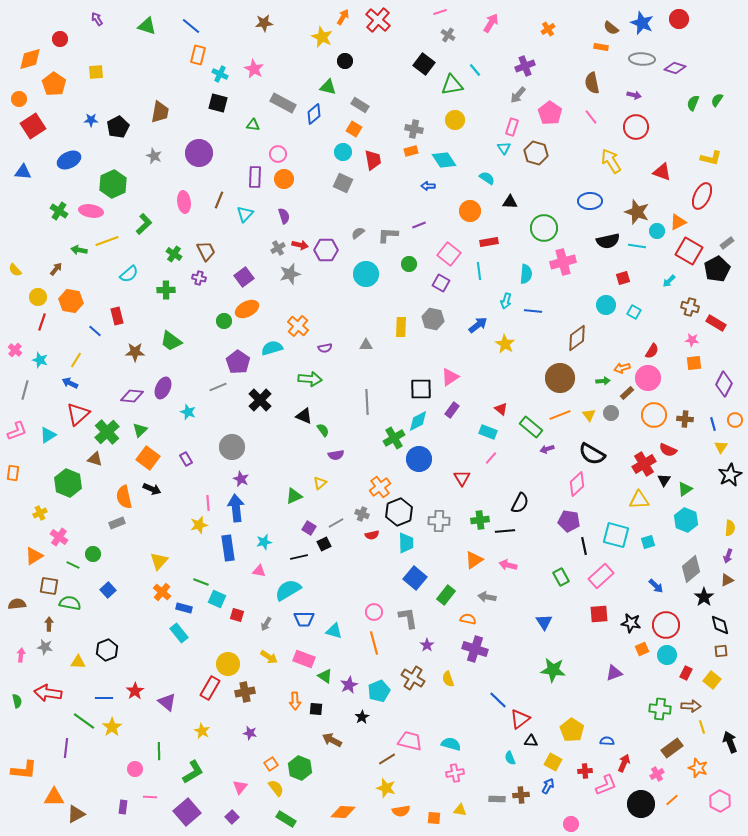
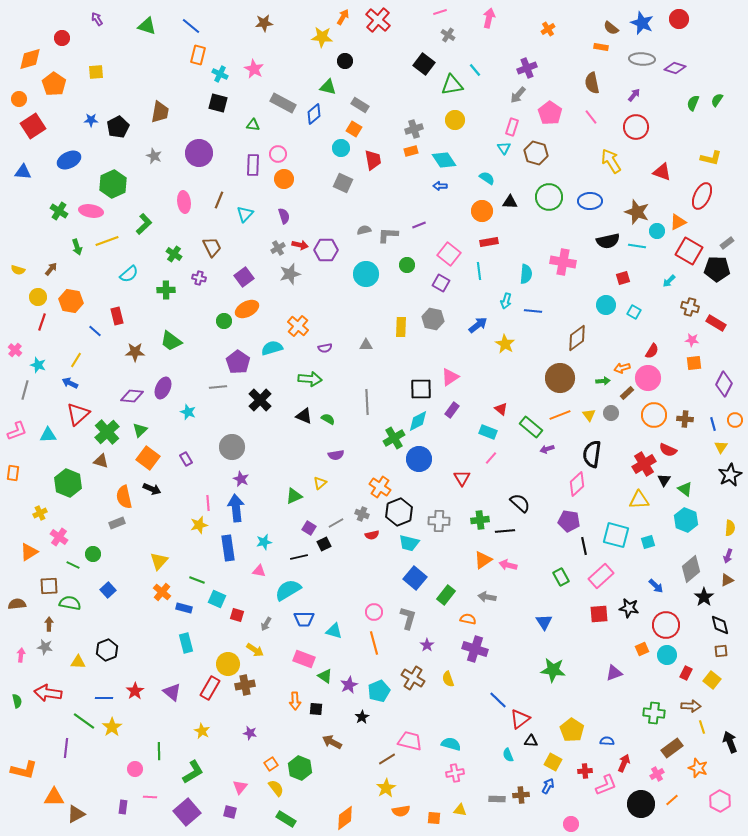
pink arrow at (491, 23): moved 2 px left, 5 px up; rotated 18 degrees counterclockwise
yellow star at (322, 37): rotated 20 degrees counterclockwise
red circle at (60, 39): moved 2 px right, 1 px up
purple cross at (525, 66): moved 2 px right, 2 px down
purple arrow at (634, 95): rotated 64 degrees counterclockwise
gray cross at (414, 129): rotated 30 degrees counterclockwise
cyan circle at (343, 152): moved 2 px left, 4 px up
purple rectangle at (255, 177): moved 2 px left, 12 px up
blue arrow at (428, 186): moved 12 px right
orange circle at (470, 211): moved 12 px right
green circle at (544, 228): moved 5 px right, 31 px up
gray semicircle at (358, 233): moved 6 px right, 3 px up; rotated 24 degrees clockwise
green arrow at (79, 250): moved 2 px left, 3 px up; rotated 119 degrees counterclockwise
brown trapezoid at (206, 251): moved 6 px right, 4 px up
pink cross at (563, 262): rotated 25 degrees clockwise
green circle at (409, 264): moved 2 px left, 1 px down
brown arrow at (56, 269): moved 5 px left
black pentagon at (717, 269): rotated 30 degrees clockwise
yellow semicircle at (15, 270): moved 3 px right; rotated 32 degrees counterclockwise
cyan star at (40, 360): moved 2 px left, 5 px down
gray line at (218, 387): rotated 18 degrees clockwise
green semicircle at (323, 430): moved 5 px right, 11 px up; rotated 24 degrees counterclockwise
cyan triangle at (48, 435): rotated 30 degrees clockwise
black semicircle at (592, 454): rotated 68 degrees clockwise
brown triangle at (95, 459): moved 6 px right, 2 px down
orange cross at (380, 487): rotated 20 degrees counterclockwise
green triangle at (685, 489): rotated 49 degrees counterclockwise
black semicircle at (520, 503): rotated 75 degrees counterclockwise
cyan trapezoid at (406, 543): moved 3 px right; rotated 105 degrees clockwise
orange triangle at (34, 556): moved 5 px left, 4 px up
orange triangle at (474, 560): moved 9 px right
green line at (201, 582): moved 4 px left, 2 px up
brown square at (49, 586): rotated 12 degrees counterclockwise
gray L-shape at (408, 618): rotated 25 degrees clockwise
black star at (631, 623): moved 2 px left, 15 px up
cyan rectangle at (179, 633): moved 7 px right, 10 px down; rotated 24 degrees clockwise
yellow arrow at (269, 657): moved 14 px left, 7 px up
brown cross at (245, 692): moved 7 px up
purple triangle at (167, 702): moved 5 px right, 10 px up
green cross at (660, 709): moved 6 px left, 4 px down
brown arrow at (332, 740): moved 2 px down
cyan semicircle at (510, 758): moved 2 px left, 3 px up
orange L-shape at (24, 770): rotated 8 degrees clockwise
yellow star at (386, 788): rotated 24 degrees clockwise
orange diamond at (343, 812): moved 2 px right, 6 px down; rotated 40 degrees counterclockwise
purple square at (232, 817): moved 2 px left, 5 px up; rotated 32 degrees counterclockwise
